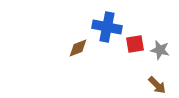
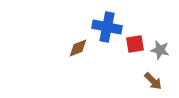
brown arrow: moved 4 px left, 4 px up
